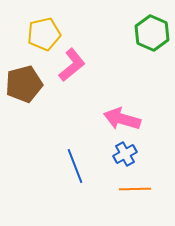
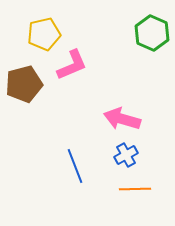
pink L-shape: rotated 16 degrees clockwise
blue cross: moved 1 px right, 1 px down
